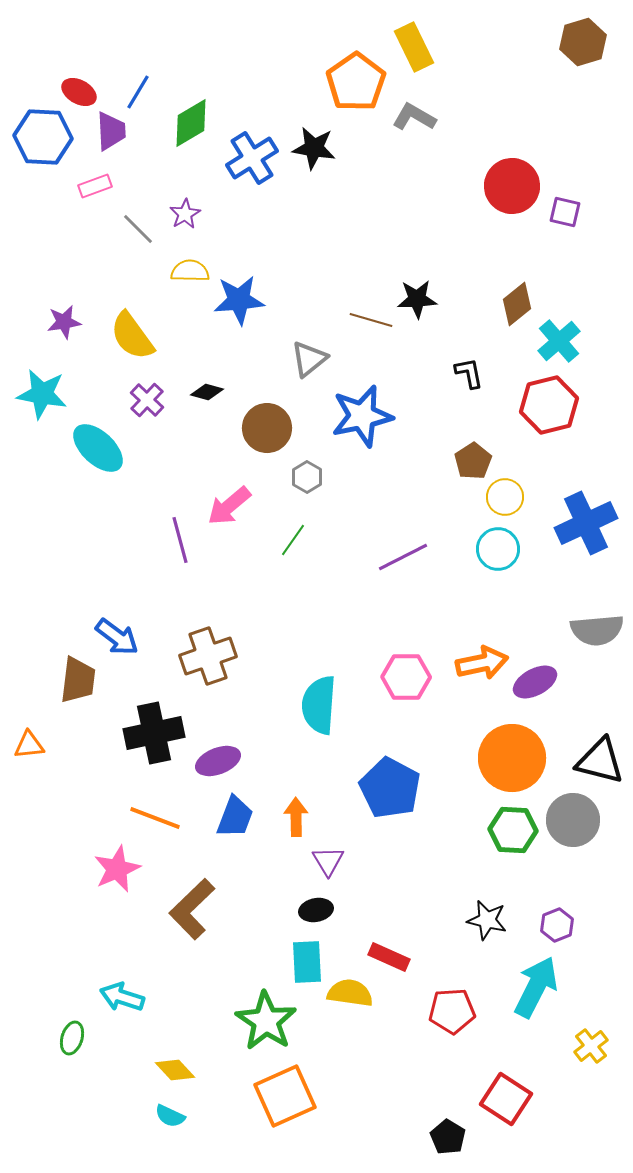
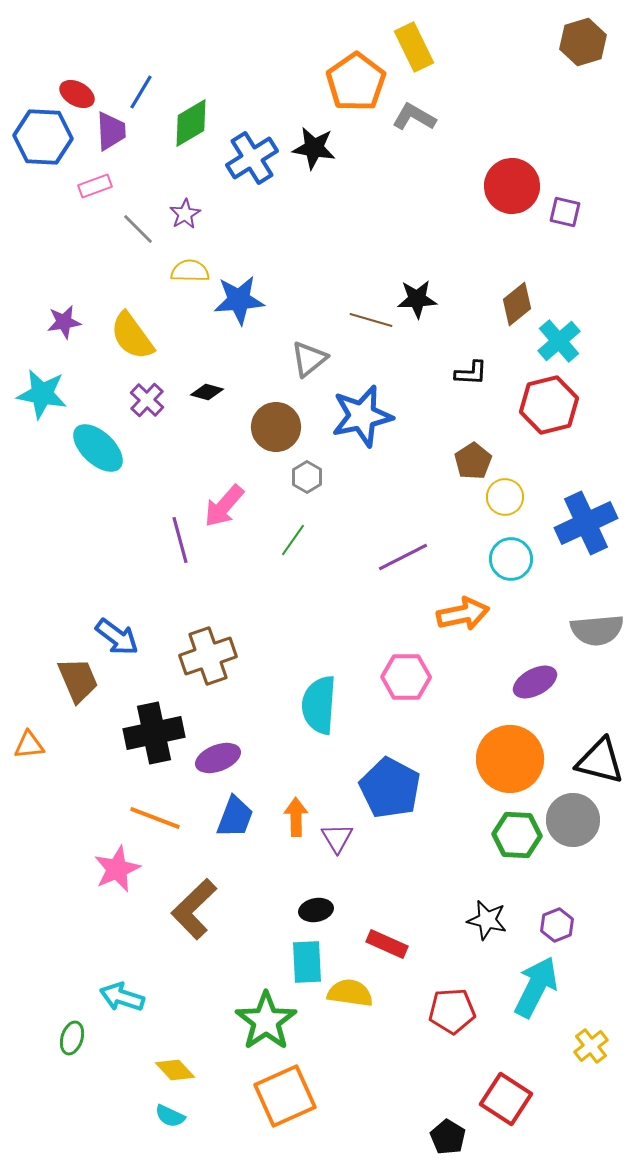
red ellipse at (79, 92): moved 2 px left, 2 px down
blue line at (138, 92): moved 3 px right
black L-shape at (469, 373): moved 2 px right; rotated 104 degrees clockwise
brown circle at (267, 428): moved 9 px right, 1 px up
pink arrow at (229, 506): moved 5 px left; rotated 9 degrees counterclockwise
cyan circle at (498, 549): moved 13 px right, 10 px down
orange arrow at (482, 663): moved 19 px left, 49 px up
brown trapezoid at (78, 680): rotated 30 degrees counterclockwise
orange circle at (512, 758): moved 2 px left, 1 px down
purple ellipse at (218, 761): moved 3 px up
green hexagon at (513, 830): moved 4 px right, 5 px down
purple triangle at (328, 861): moved 9 px right, 23 px up
brown L-shape at (192, 909): moved 2 px right
red rectangle at (389, 957): moved 2 px left, 13 px up
green star at (266, 1021): rotated 4 degrees clockwise
